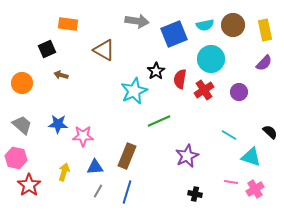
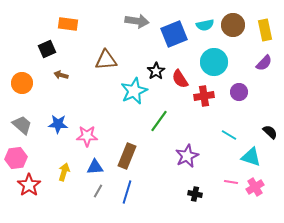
brown triangle: moved 2 px right, 10 px down; rotated 35 degrees counterclockwise
cyan circle: moved 3 px right, 3 px down
red semicircle: rotated 42 degrees counterclockwise
red cross: moved 6 px down; rotated 24 degrees clockwise
green line: rotated 30 degrees counterclockwise
pink star: moved 4 px right
pink hexagon: rotated 20 degrees counterclockwise
pink cross: moved 2 px up
